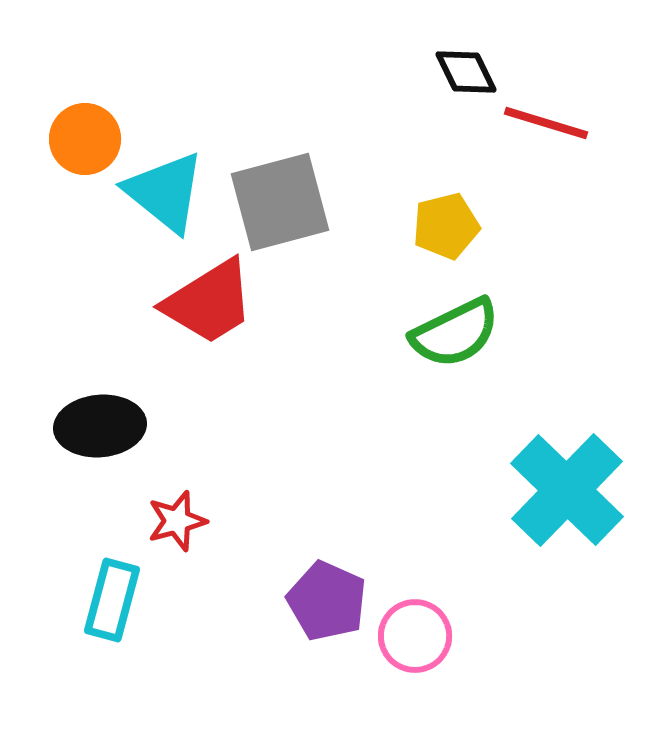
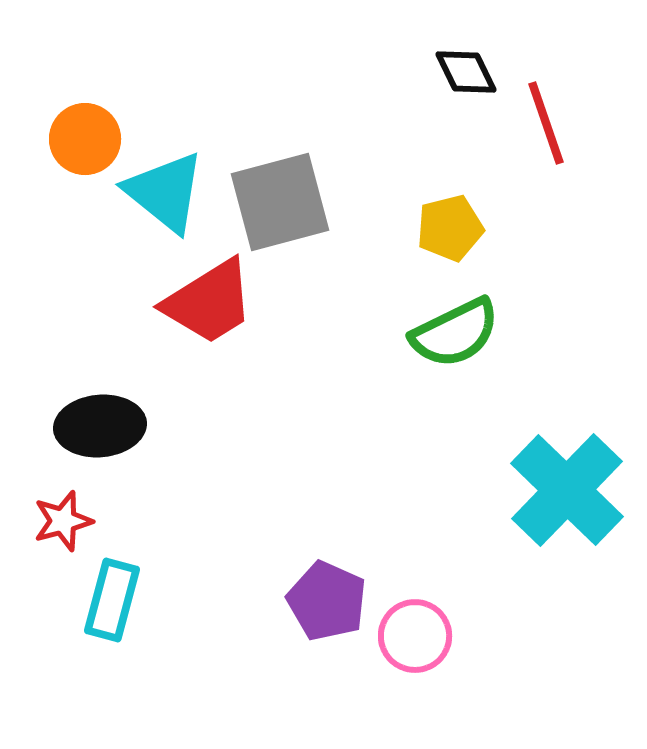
red line: rotated 54 degrees clockwise
yellow pentagon: moved 4 px right, 2 px down
red star: moved 114 px left
